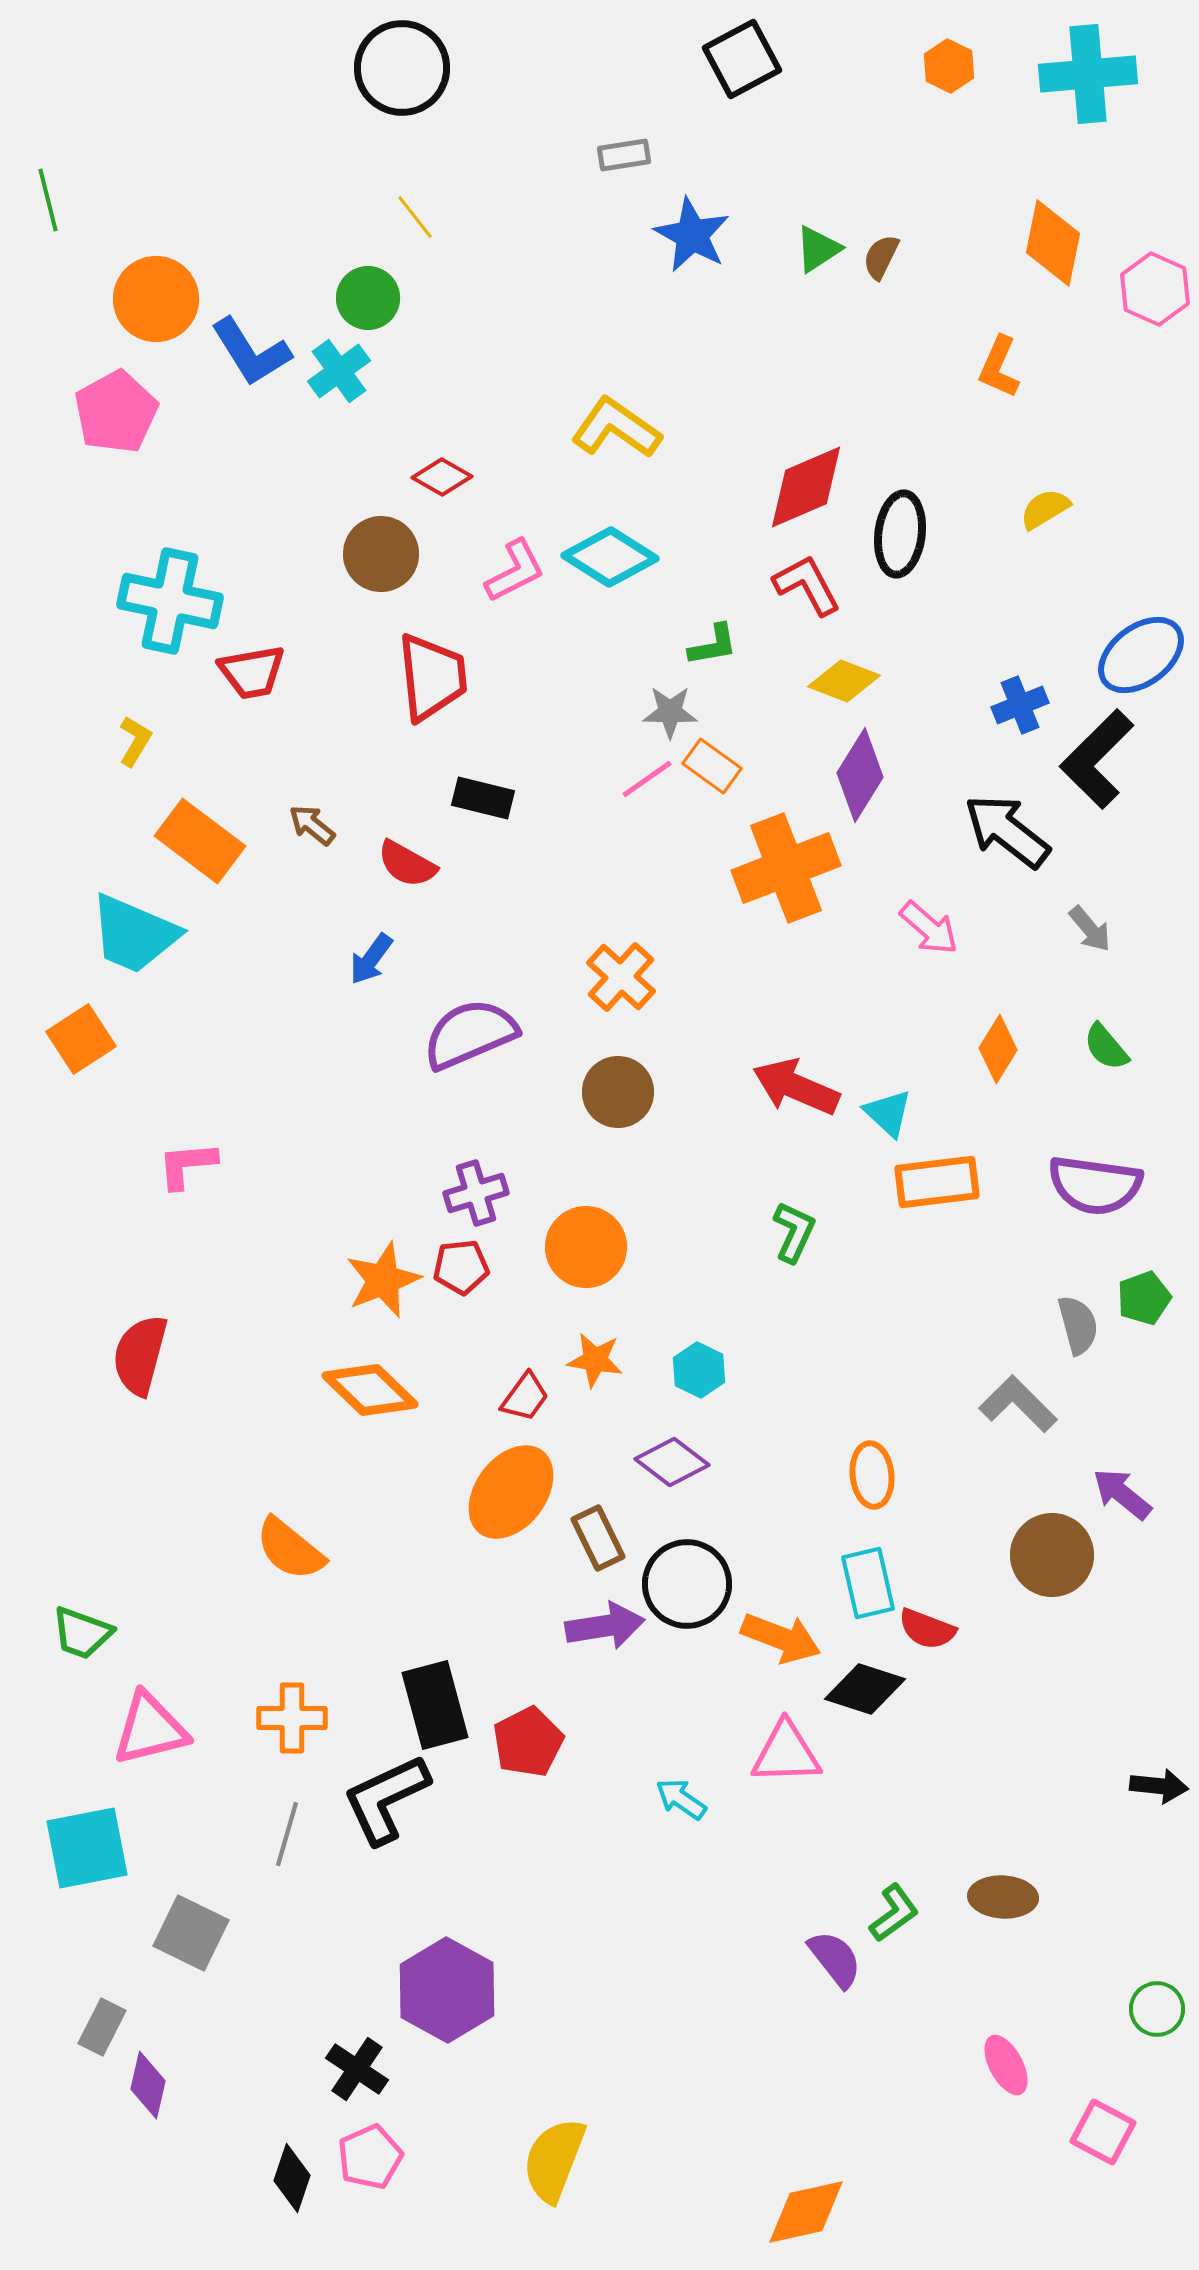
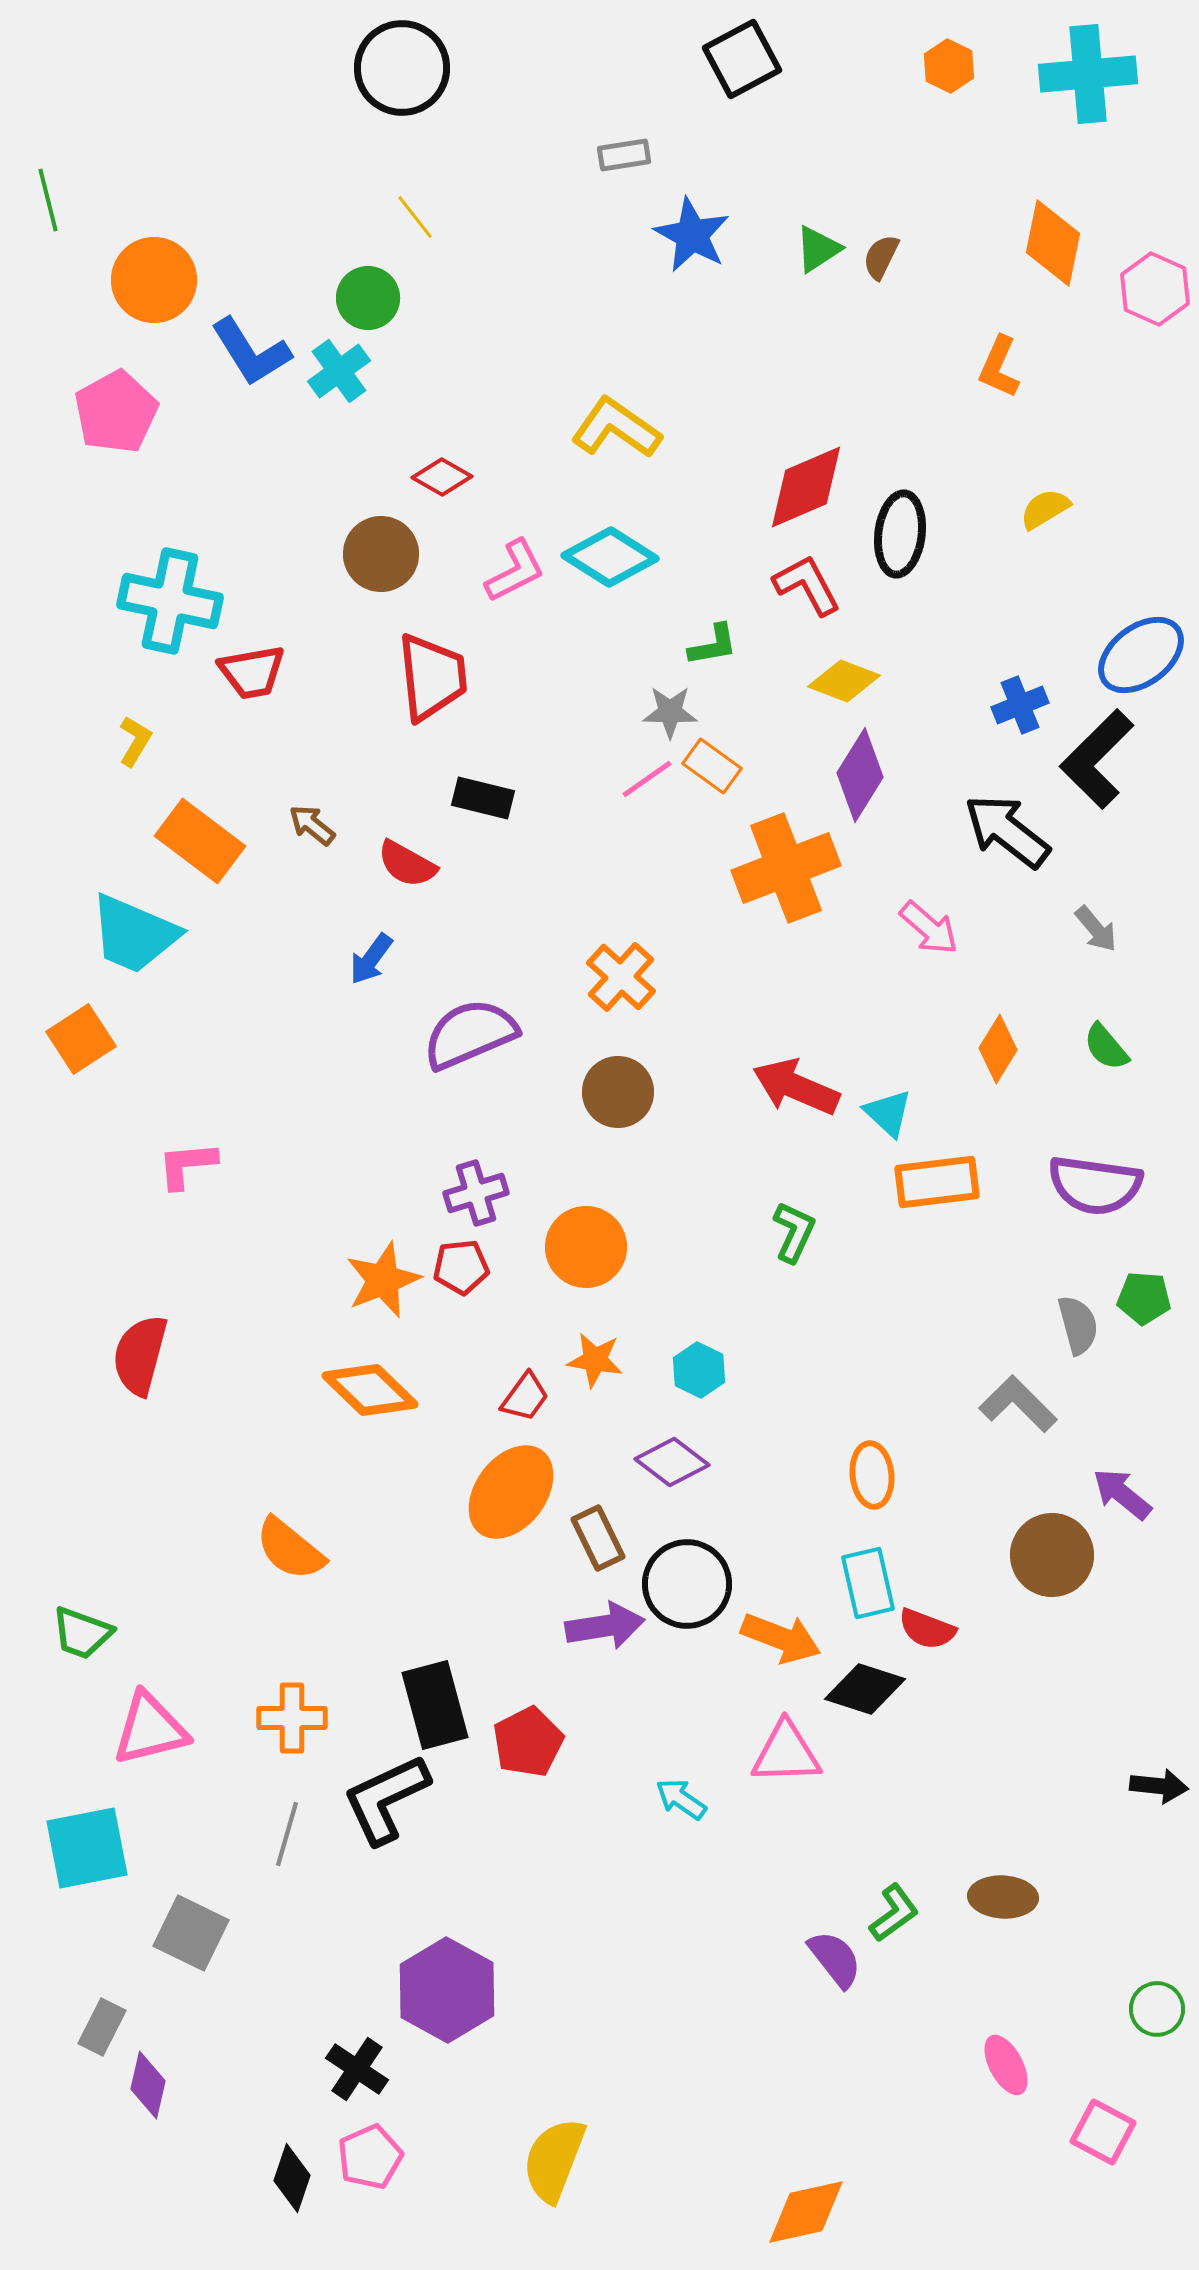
orange circle at (156, 299): moved 2 px left, 19 px up
gray arrow at (1090, 929): moved 6 px right
green pentagon at (1144, 1298): rotated 24 degrees clockwise
